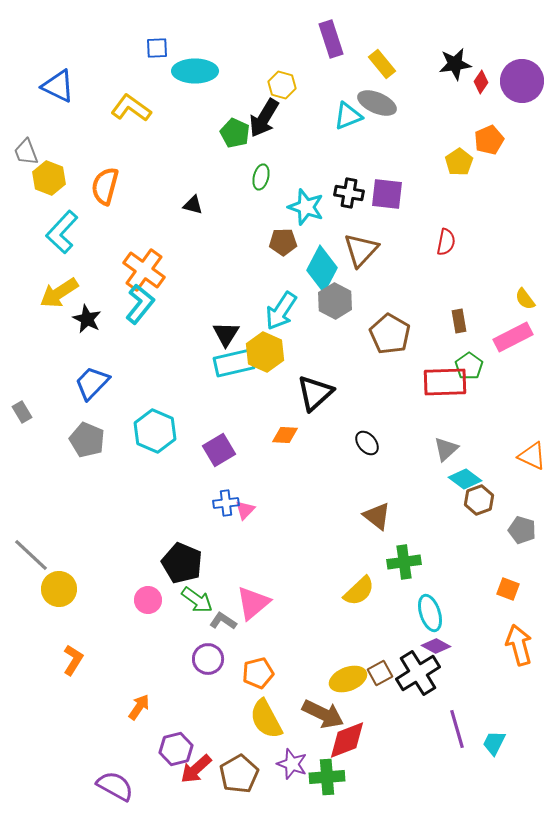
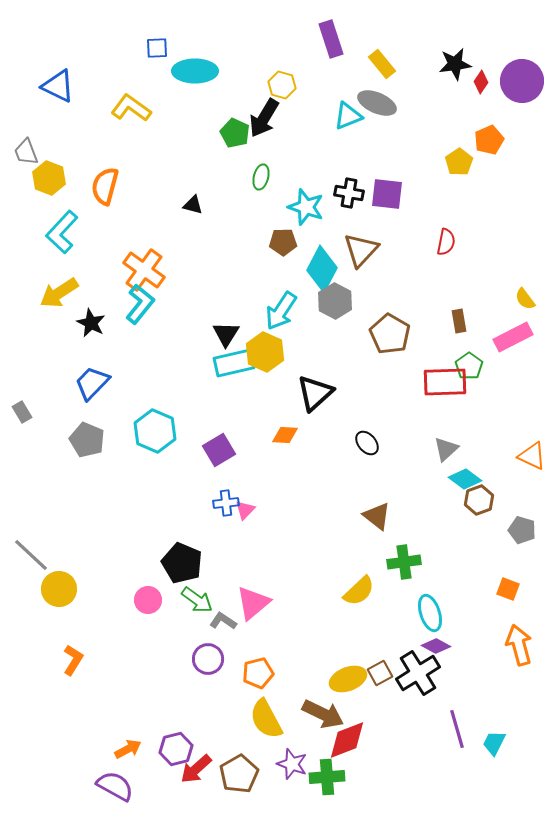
black star at (87, 319): moved 4 px right, 4 px down
orange arrow at (139, 707): moved 11 px left, 42 px down; rotated 28 degrees clockwise
